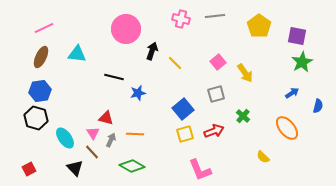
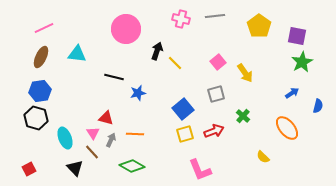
black arrow: moved 5 px right
cyan ellipse: rotated 15 degrees clockwise
